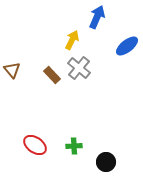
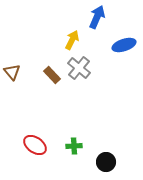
blue ellipse: moved 3 px left, 1 px up; rotated 20 degrees clockwise
brown triangle: moved 2 px down
